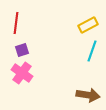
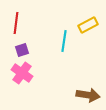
cyan line: moved 28 px left, 10 px up; rotated 10 degrees counterclockwise
